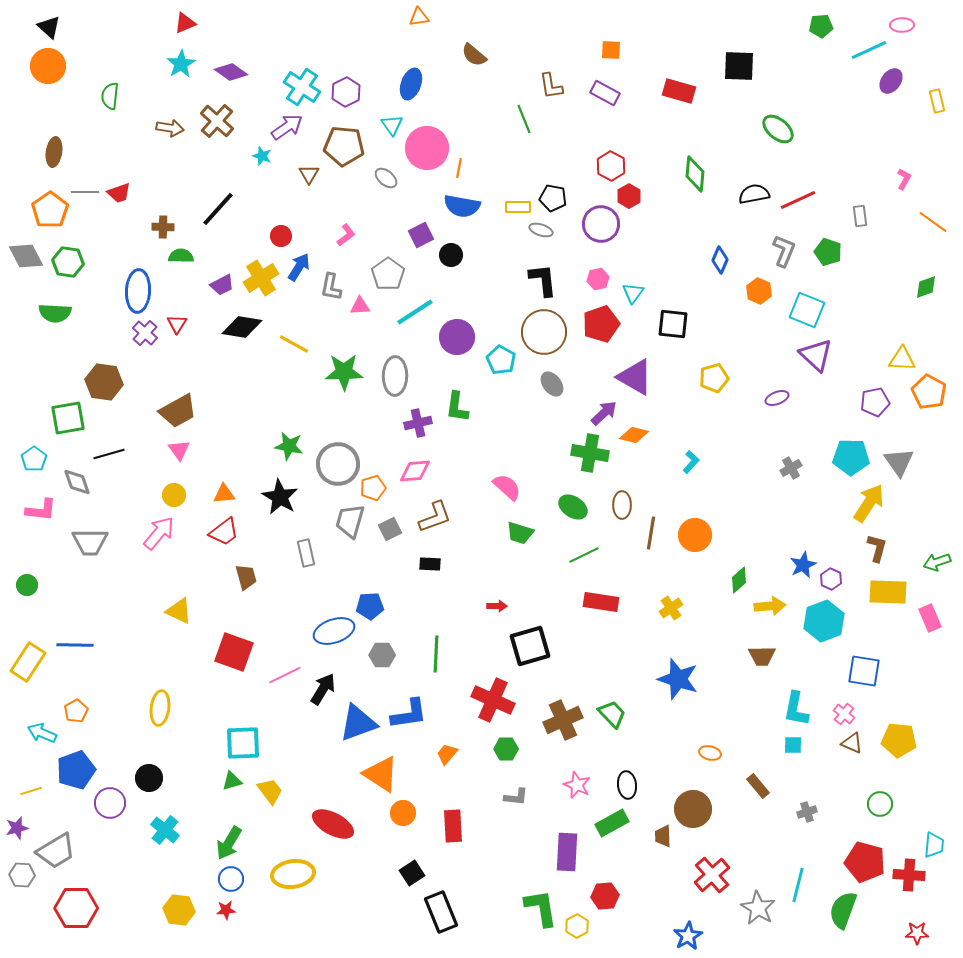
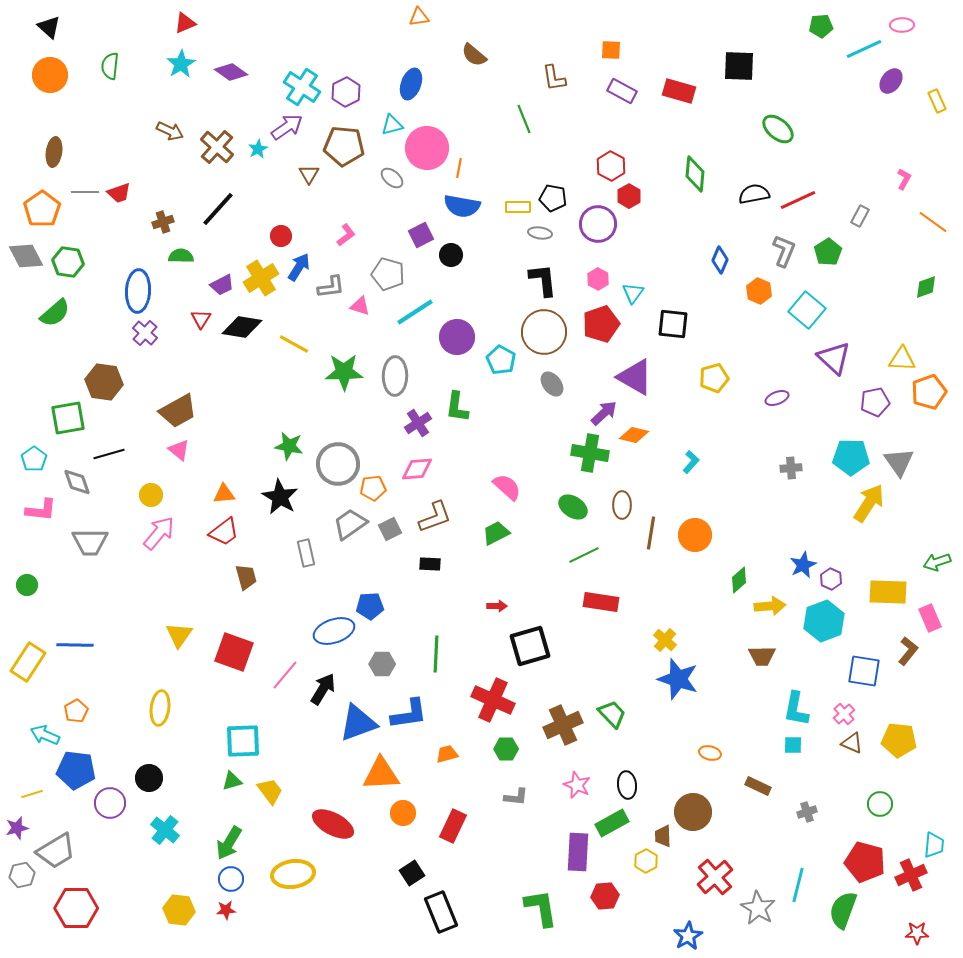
cyan line at (869, 50): moved 5 px left, 1 px up
orange circle at (48, 66): moved 2 px right, 9 px down
brown L-shape at (551, 86): moved 3 px right, 8 px up
purple rectangle at (605, 93): moved 17 px right, 2 px up
green semicircle at (110, 96): moved 30 px up
yellow rectangle at (937, 101): rotated 10 degrees counterclockwise
brown cross at (217, 121): moved 26 px down
cyan triangle at (392, 125): rotated 50 degrees clockwise
brown arrow at (170, 128): moved 3 px down; rotated 16 degrees clockwise
cyan star at (262, 156): moved 4 px left, 7 px up; rotated 24 degrees clockwise
gray ellipse at (386, 178): moved 6 px right
orange pentagon at (50, 210): moved 8 px left, 1 px up
gray rectangle at (860, 216): rotated 35 degrees clockwise
purple circle at (601, 224): moved 3 px left
brown cross at (163, 227): moved 5 px up; rotated 20 degrees counterclockwise
gray ellipse at (541, 230): moved 1 px left, 3 px down; rotated 10 degrees counterclockwise
green pentagon at (828, 252): rotated 20 degrees clockwise
gray pentagon at (388, 274): rotated 20 degrees counterclockwise
pink hexagon at (598, 279): rotated 20 degrees counterclockwise
gray L-shape at (331, 287): rotated 108 degrees counterclockwise
pink triangle at (360, 306): rotated 20 degrees clockwise
cyan square at (807, 310): rotated 18 degrees clockwise
green semicircle at (55, 313): rotated 44 degrees counterclockwise
red triangle at (177, 324): moved 24 px right, 5 px up
purple triangle at (816, 355): moved 18 px right, 3 px down
orange pentagon at (929, 392): rotated 24 degrees clockwise
purple cross at (418, 423): rotated 20 degrees counterclockwise
pink triangle at (179, 450): rotated 15 degrees counterclockwise
gray cross at (791, 468): rotated 25 degrees clockwise
pink diamond at (415, 471): moved 2 px right, 2 px up
orange pentagon at (373, 488): rotated 10 degrees clockwise
yellow circle at (174, 495): moved 23 px left
gray trapezoid at (350, 521): moved 3 px down; rotated 39 degrees clockwise
green trapezoid at (520, 533): moved 24 px left; rotated 136 degrees clockwise
brown L-shape at (877, 548): moved 31 px right, 103 px down; rotated 24 degrees clockwise
yellow cross at (671, 608): moved 6 px left, 32 px down; rotated 15 degrees counterclockwise
yellow triangle at (179, 611): moved 24 px down; rotated 40 degrees clockwise
gray hexagon at (382, 655): moved 9 px down
pink line at (285, 675): rotated 24 degrees counterclockwise
pink cross at (844, 714): rotated 10 degrees clockwise
brown cross at (563, 720): moved 5 px down
cyan arrow at (42, 733): moved 3 px right, 2 px down
cyan square at (243, 743): moved 2 px up
orange trapezoid at (447, 754): rotated 35 degrees clockwise
blue pentagon at (76, 770): rotated 27 degrees clockwise
orange triangle at (381, 774): rotated 36 degrees counterclockwise
brown rectangle at (758, 786): rotated 25 degrees counterclockwise
yellow line at (31, 791): moved 1 px right, 3 px down
brown circle at (693, 809): moved 3 px down
red rectangle at (453, 826): rotated 28 degrees clockwise
purple rectangle at (567, 852): moved 11 px right
gray hexagon at (22, 875): rotated 15 degrees counterclockwise
red cross at (712, 875): moved 3 px right, 2 px down
red cross at (909, 875): moved 2 px right; rotated 28 degrees counterclockwise
yellow hexagon at (577, 926): moved 69 px right, 65 px up
